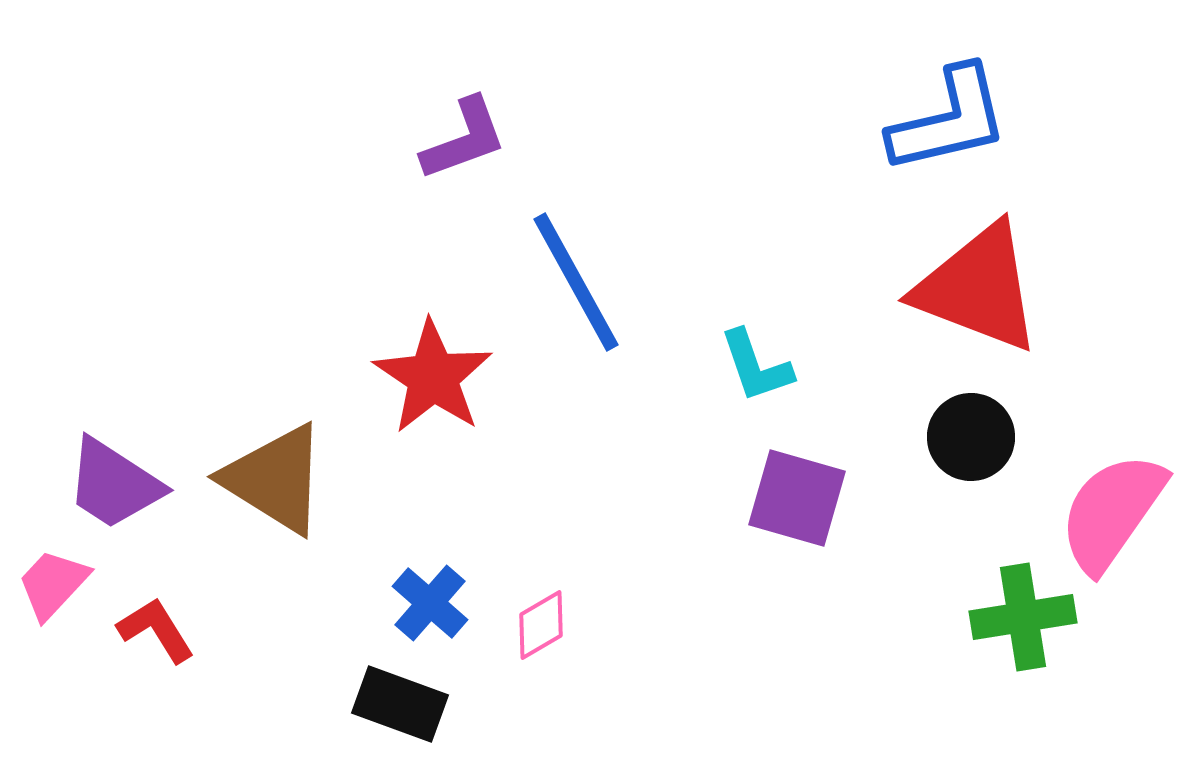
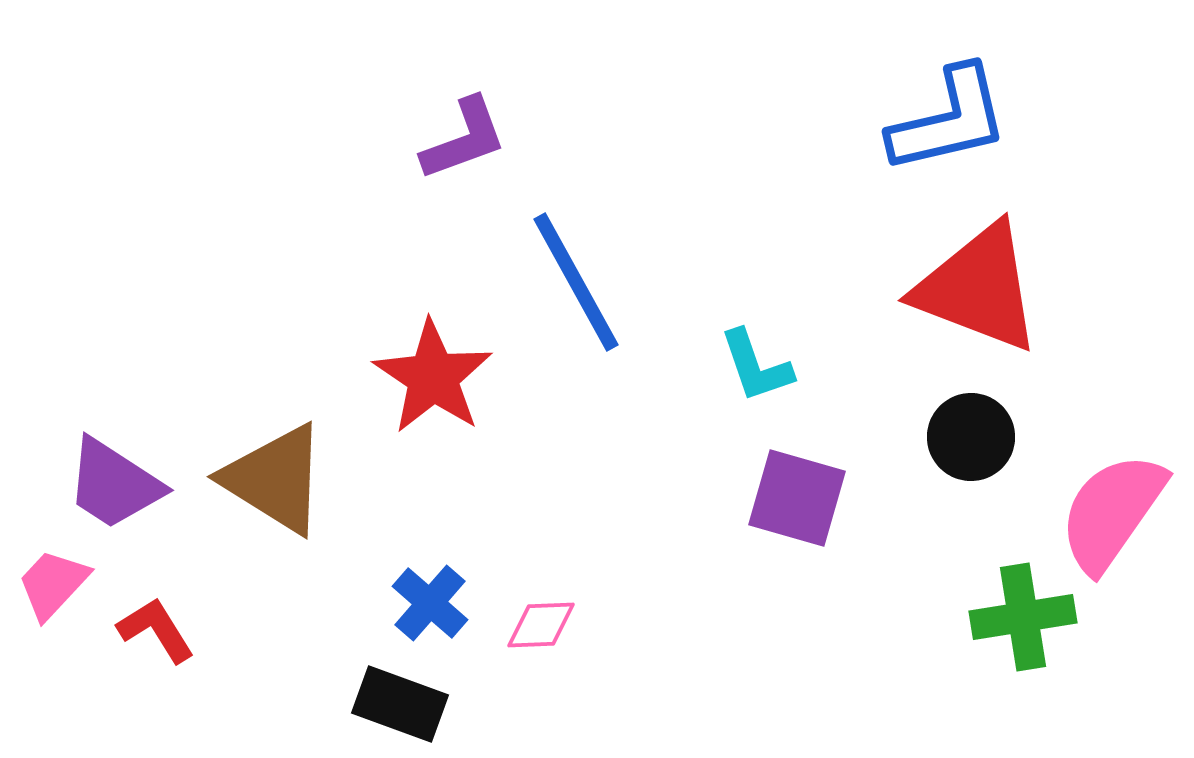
pink diamond: rotated 28 degrees clockwise
